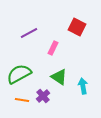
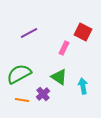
red square: moved 6 px right, 5 px down
pink rectangle: moved 11 px right
purple cross: moved 2 px up
